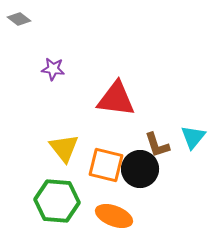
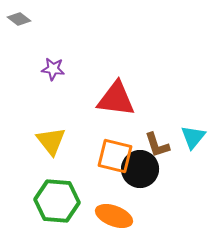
yellow triangle: moved 13 px left, 7 px up
orange square: moved 9 px right, 9 px up
